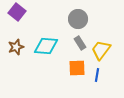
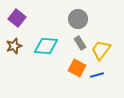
purple square: moved 6 px down
brown star: moved 2 px left, 1 px up
orange square: rotated 30 degrees clockwise
blue line: rotated 64 degrees clockwise
